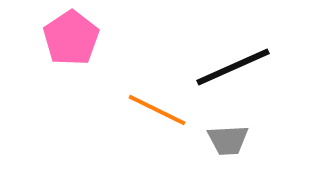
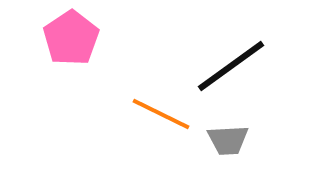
black line: moved 2 px left, 1 px up; rotated 12 degrees counterclockwise
orange line: moved 4 px right, 4 px down
